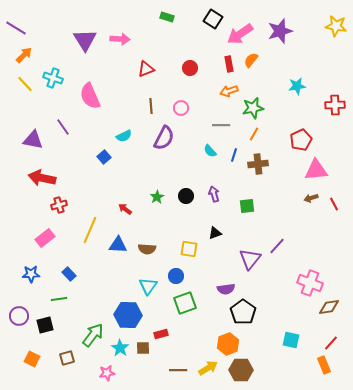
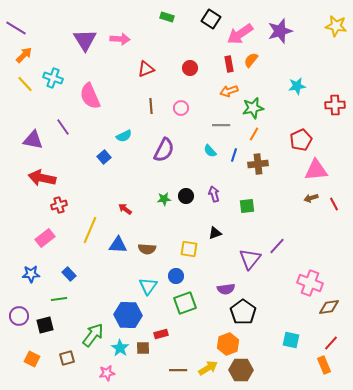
black square at (213, 19): moved 2 px left
purple semicircle at (164, 138): moved 12 px down
green star at (157, 197): moved 7 px right, 2 px down; rotated 24 degrees clockwise
